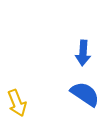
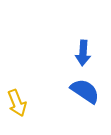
blue semicircle: moved 3 px up
